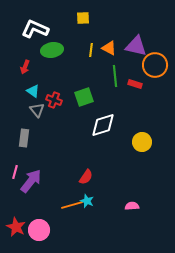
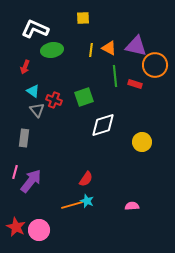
red semicircle: moved 2 px down
